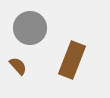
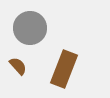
brown rectangle: moved 8 px left, 9 px down
